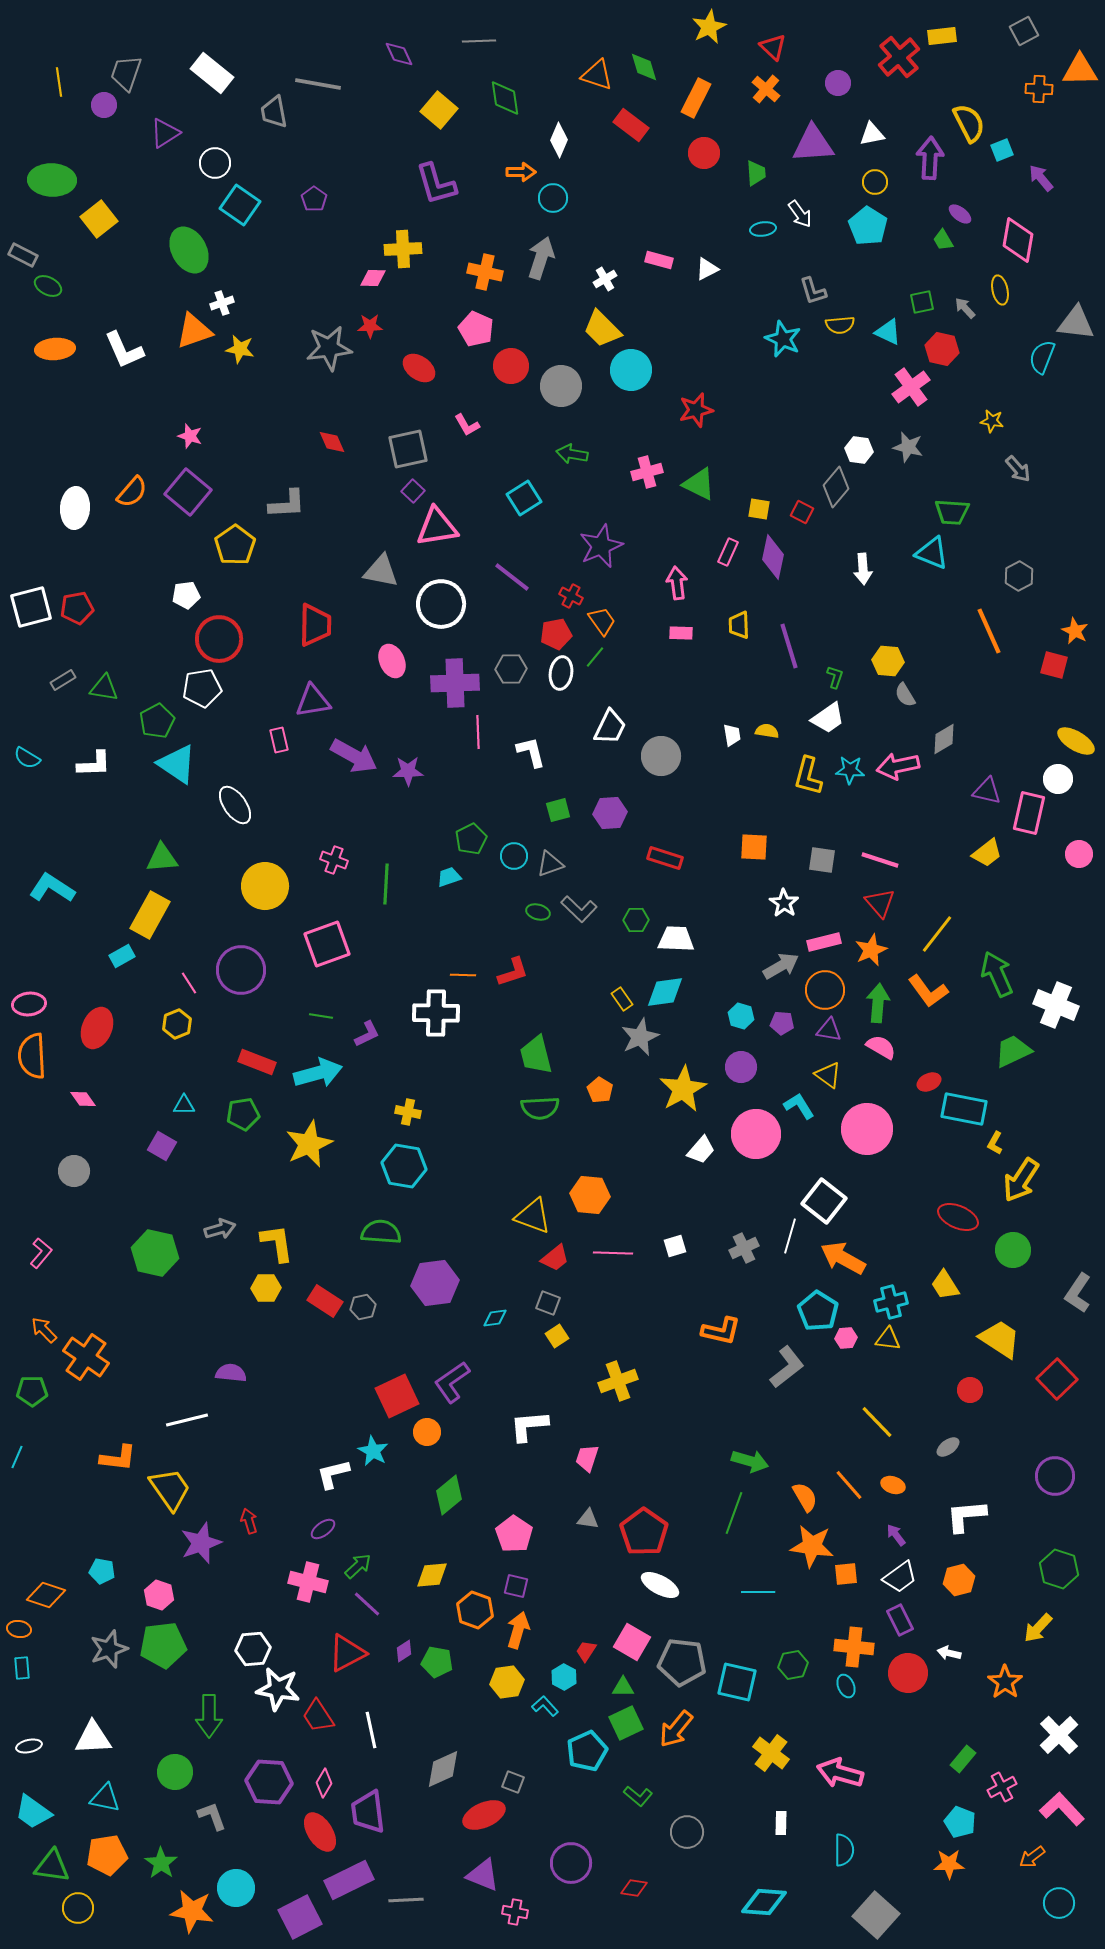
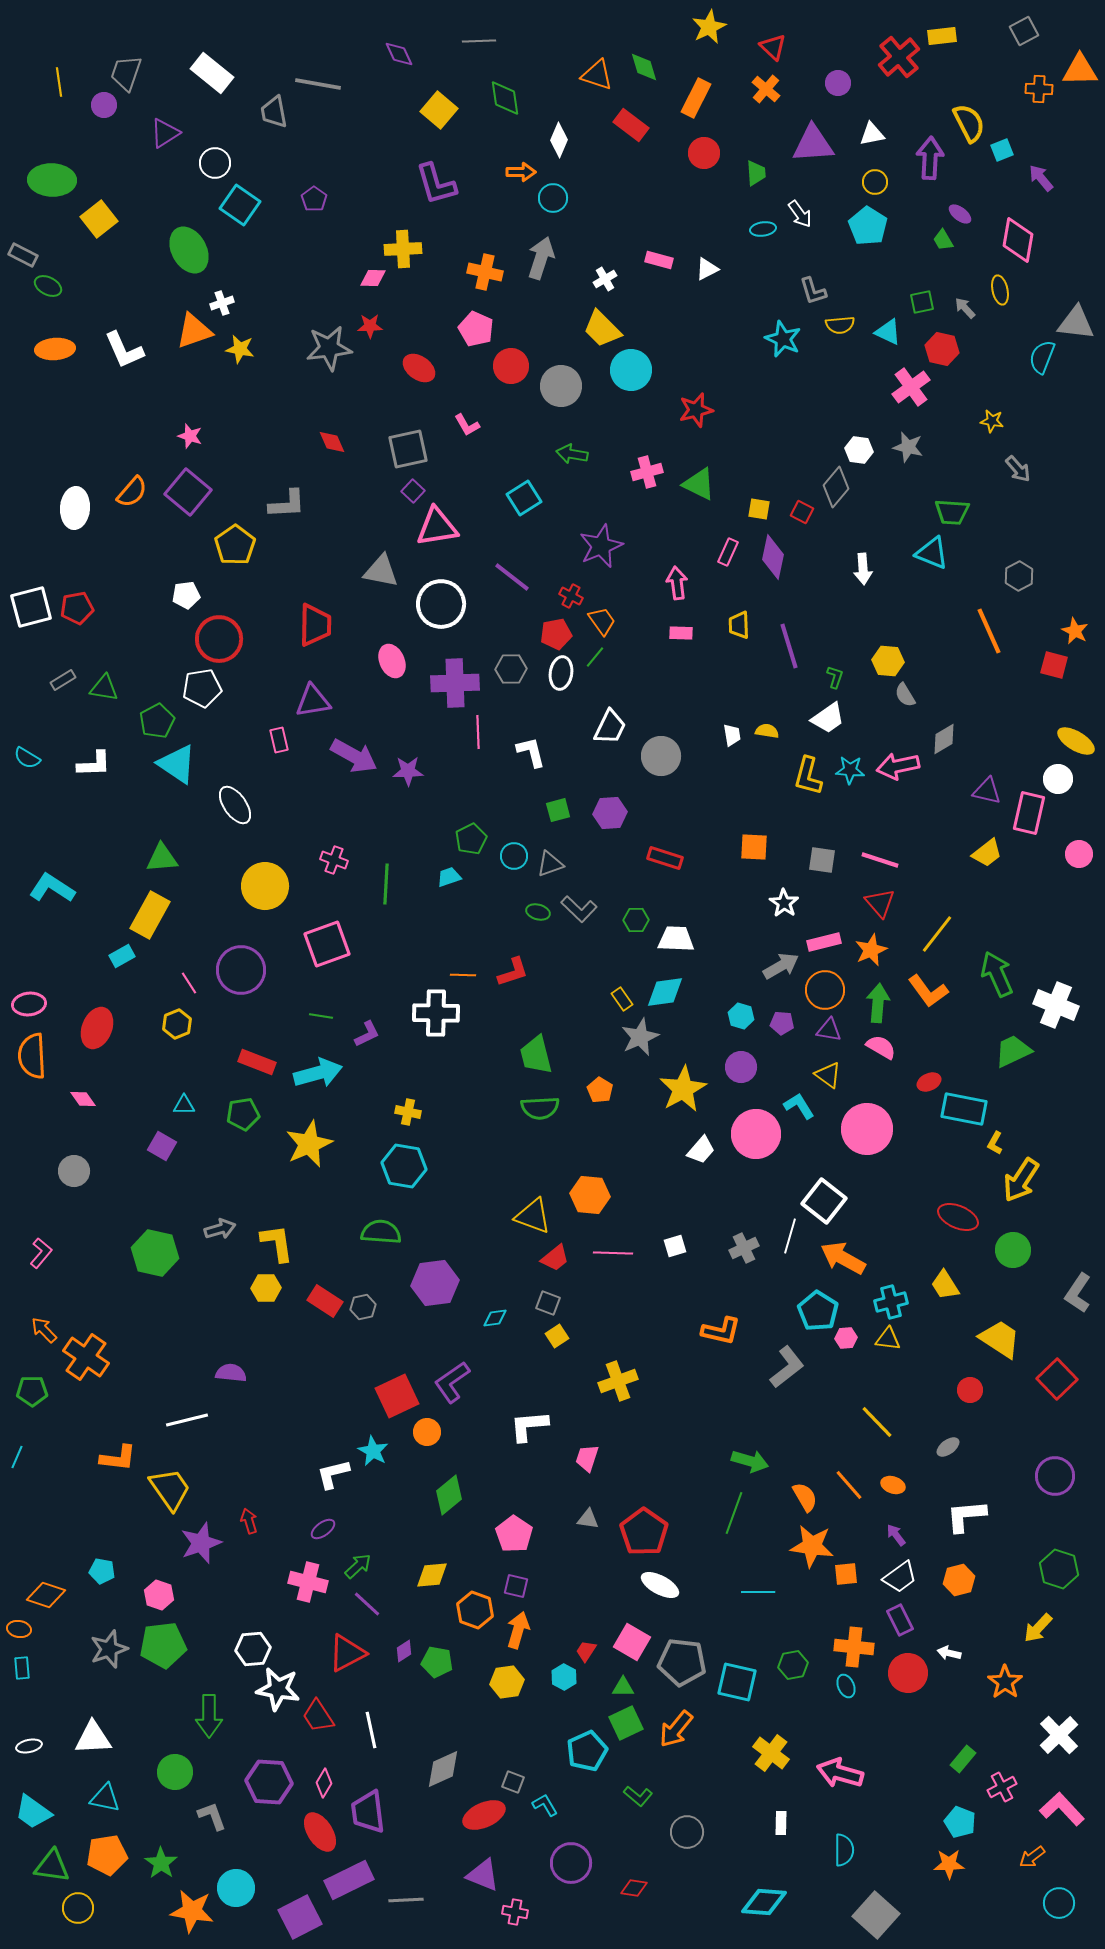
cyan L-shape at (545, 1706): moved 99 px down; rotated 12 degrees clockwise
